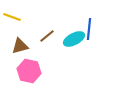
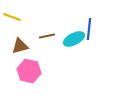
brown line: rotated 28 degrees clockwise
